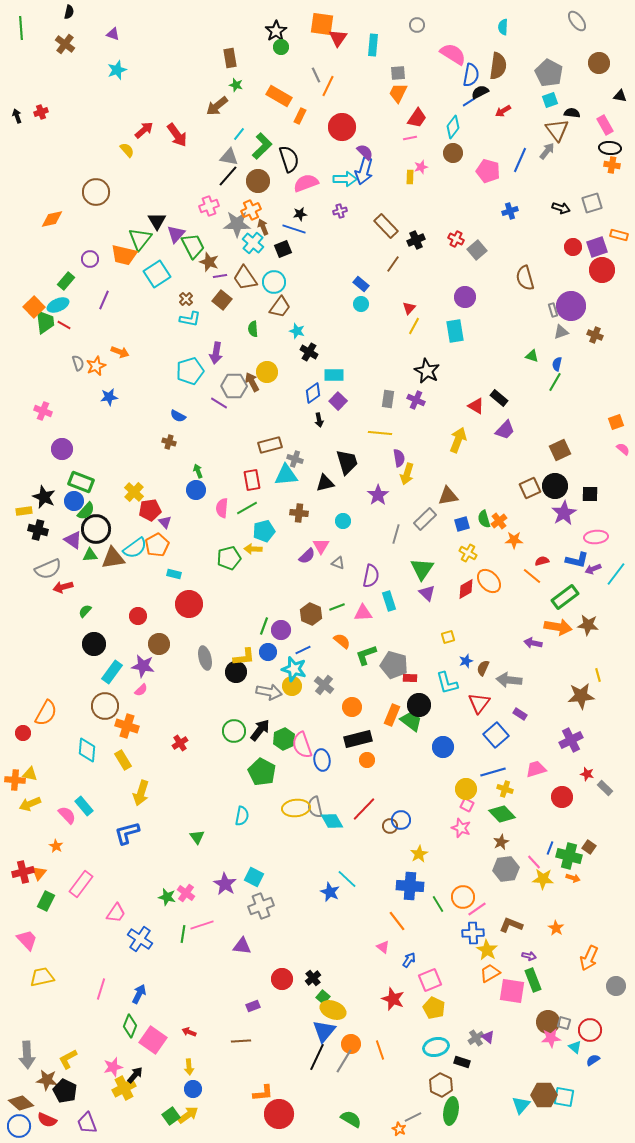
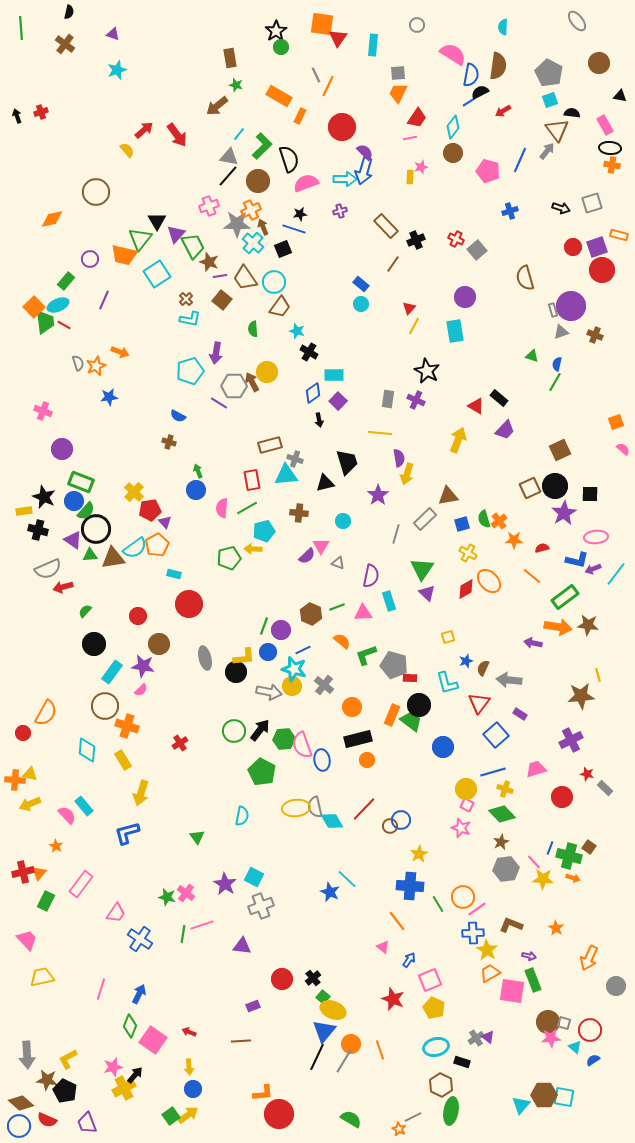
red semicircle at (542, 561): moved 13 px up
green hexagon at (284, 739): rotated 20 degrees clockwise
